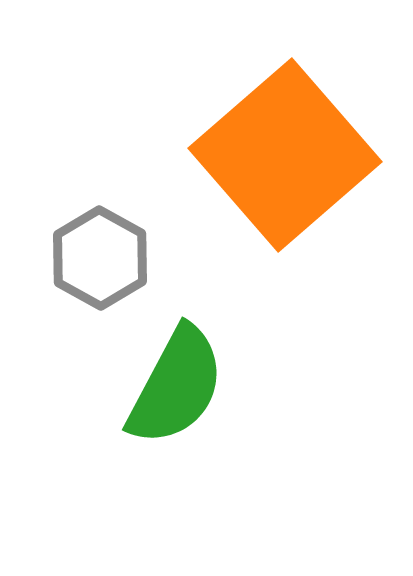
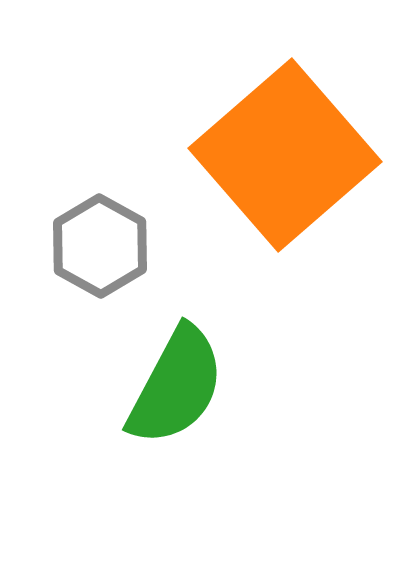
gray hexagon: moved 12 px up
